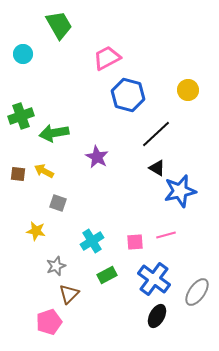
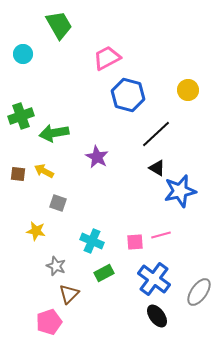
pink line: moved 5 px left
cyan cross: rotated 35 degrees counterclockwise
gray star: rotated 30 degrees counterclockwise
green rectangle: moved 3 px left, 2 px up
gray ellipse: moved 2 px right
black ellipse: rotated 65 degrees counterclockwise
